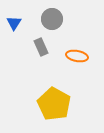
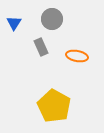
yellow pentagon: moved 2 px down
